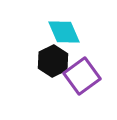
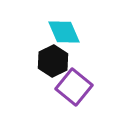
purple square: moved 8 px left, 11 px down; rotated 15 degrees counterclockwise
